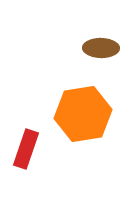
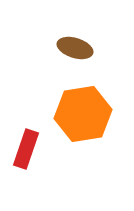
brown ellipse: moved 26 px left; rotated 16 degrees clockwise
